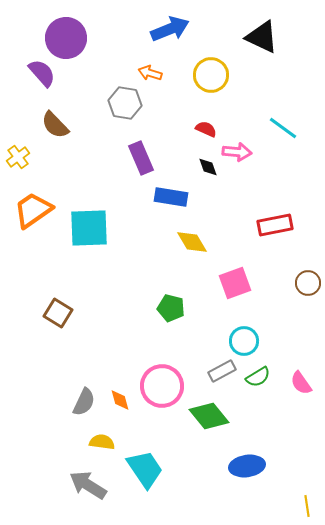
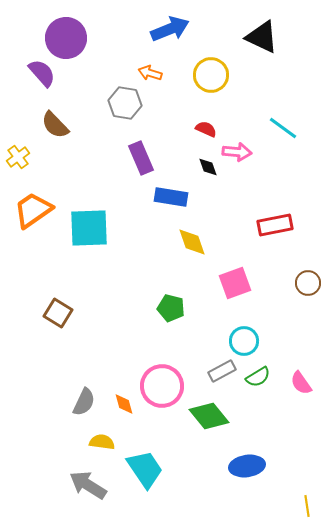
yellow diamond: rotated 12 degrees clockwise
orange diamond: moved 4 px right, 4 px down
